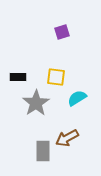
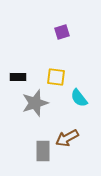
cyan semicircle: moved 2 px right; rotated 96 degrees counterclockwise
gray star: moved 1 px left; rotated 16 degrees clockwise
